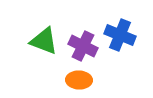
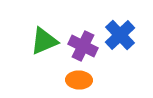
blue cross: rotated 24 degrees clockwise
green triangle: rotated 44 degrees counterclockwise
